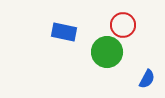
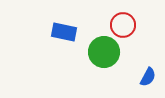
green circle: moved 3 px left
blue semicircle: moved 1 px right, 2 px up
